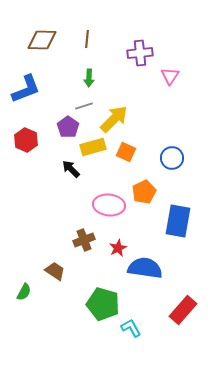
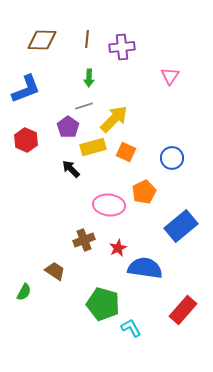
purple cross: moved 18 px left, 6 px up
blue rectangle: moved 3 px right, 5 px down; rotated 40 degrees clockwise
